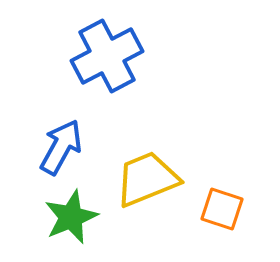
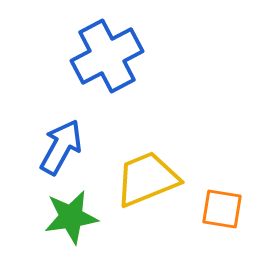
orange square: rotated 9 degrees counterclockwise
green star: rotated 14 degrees clockwise
